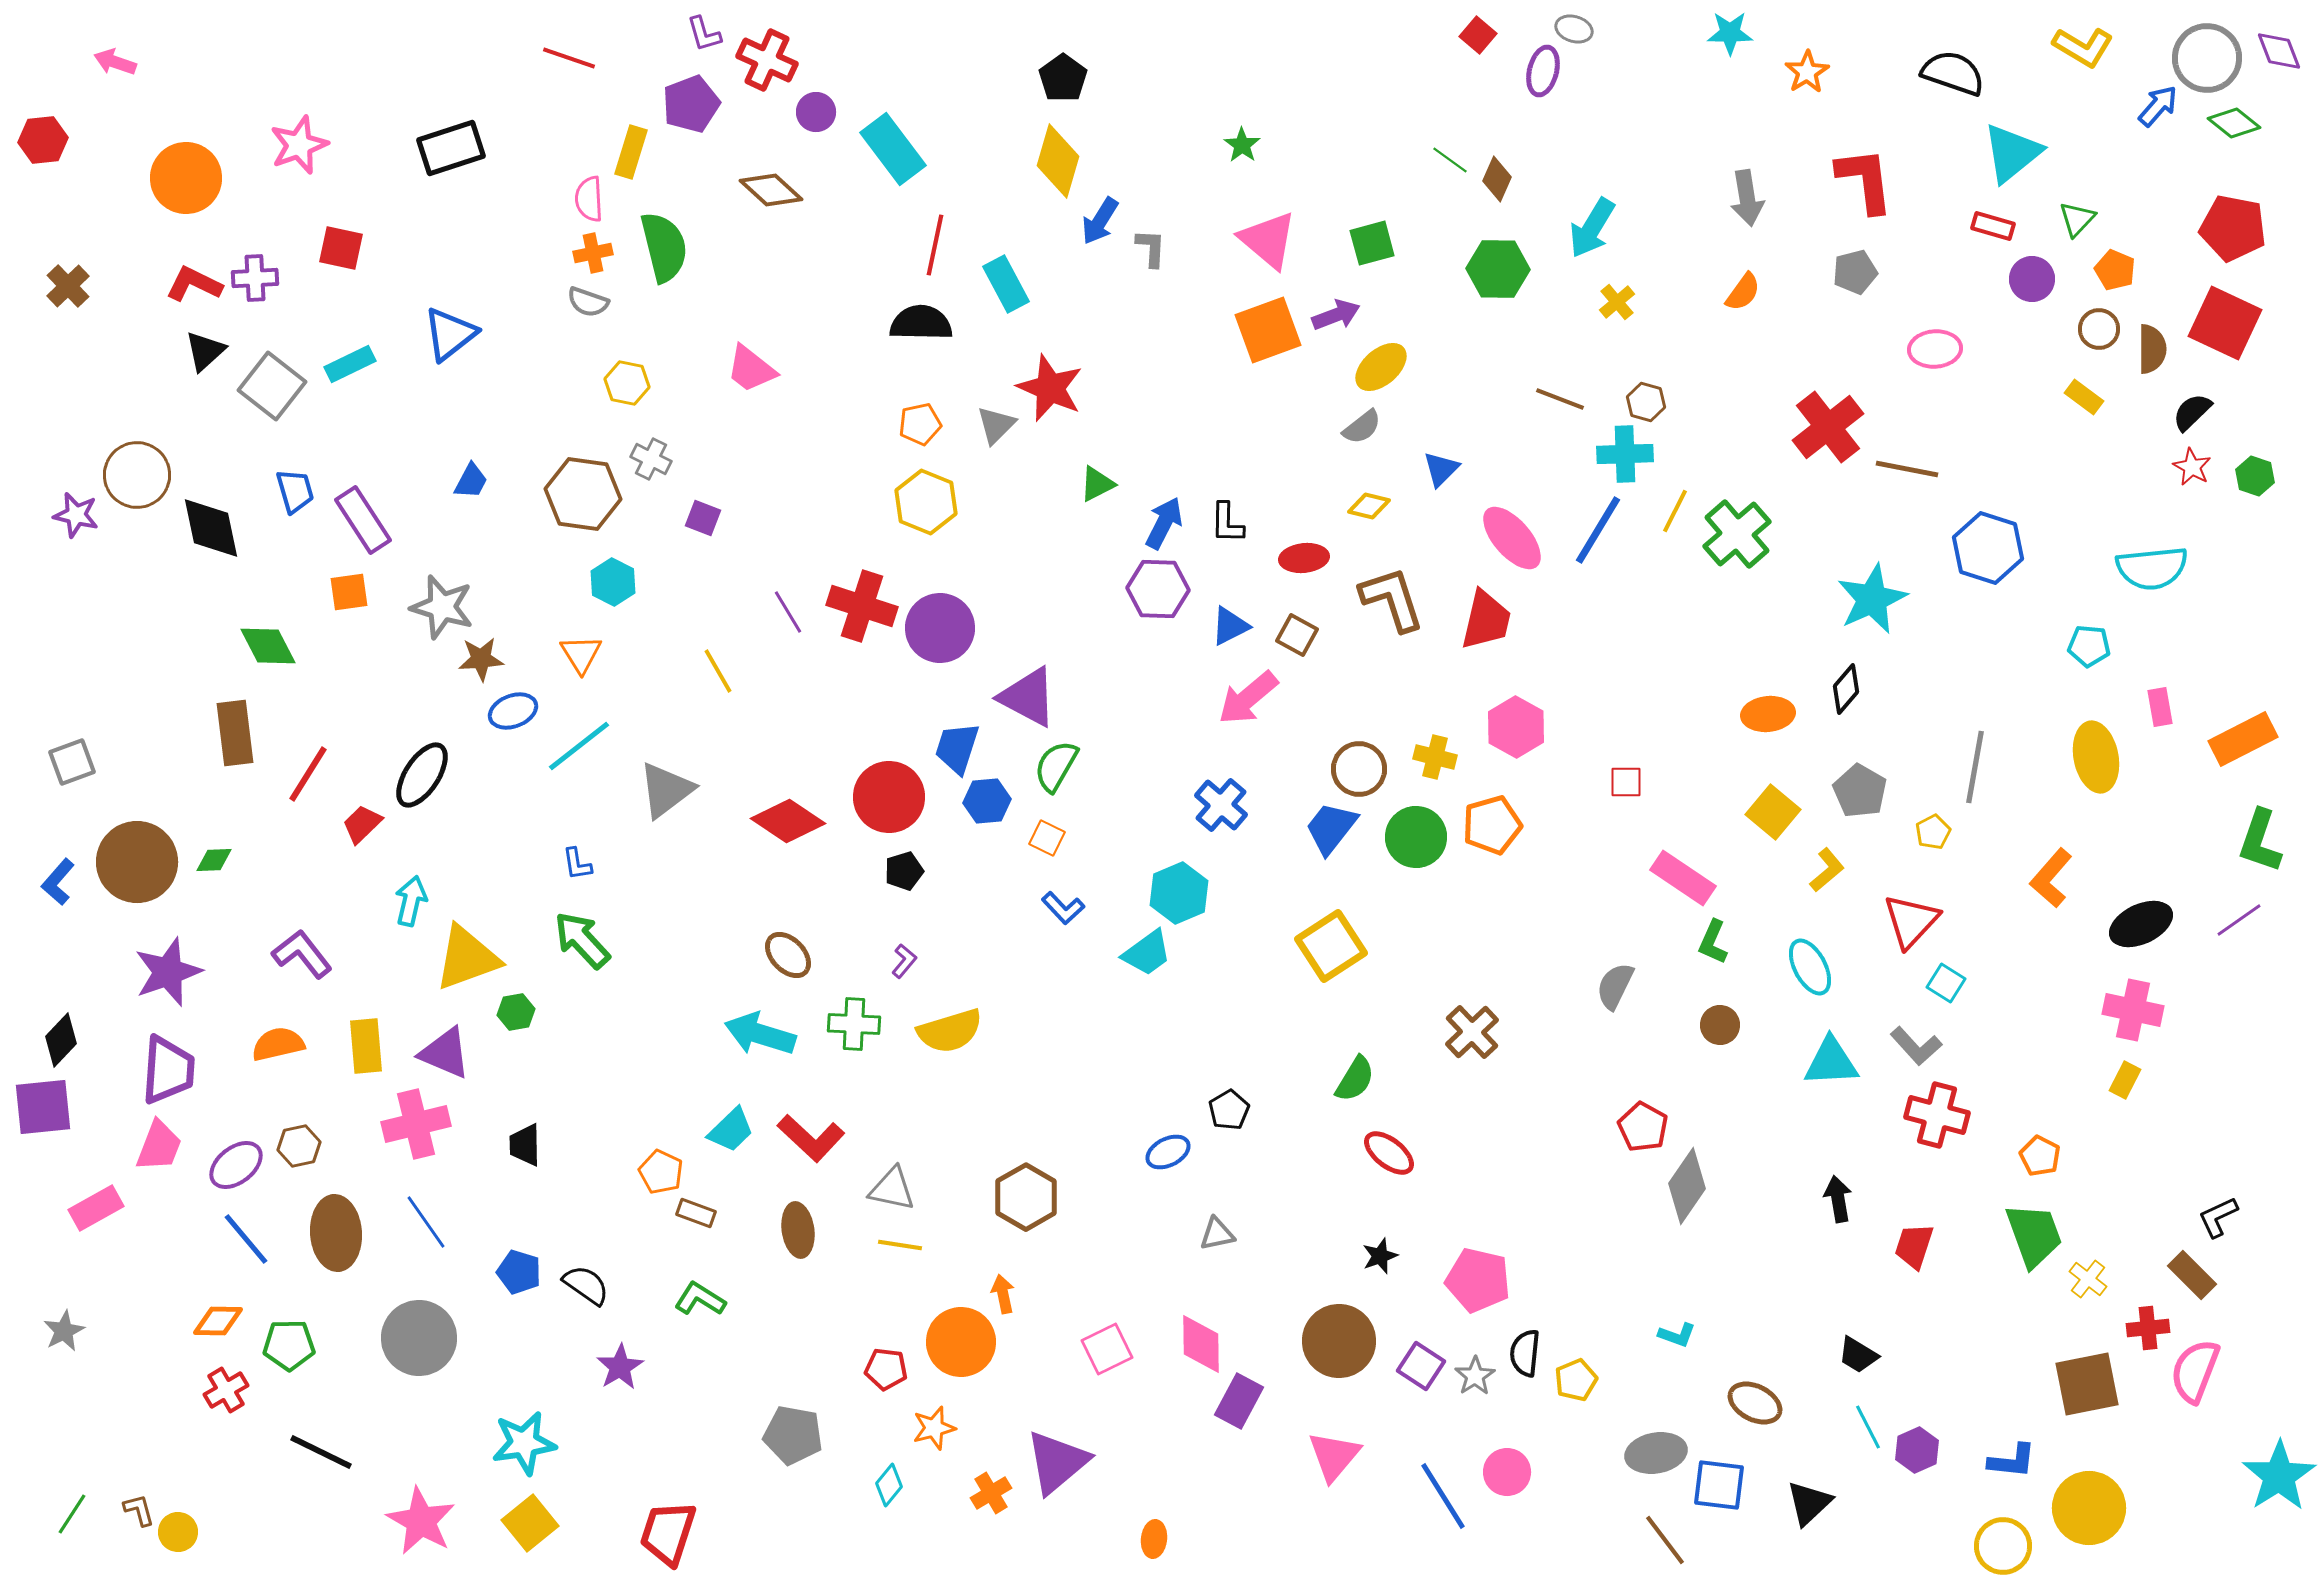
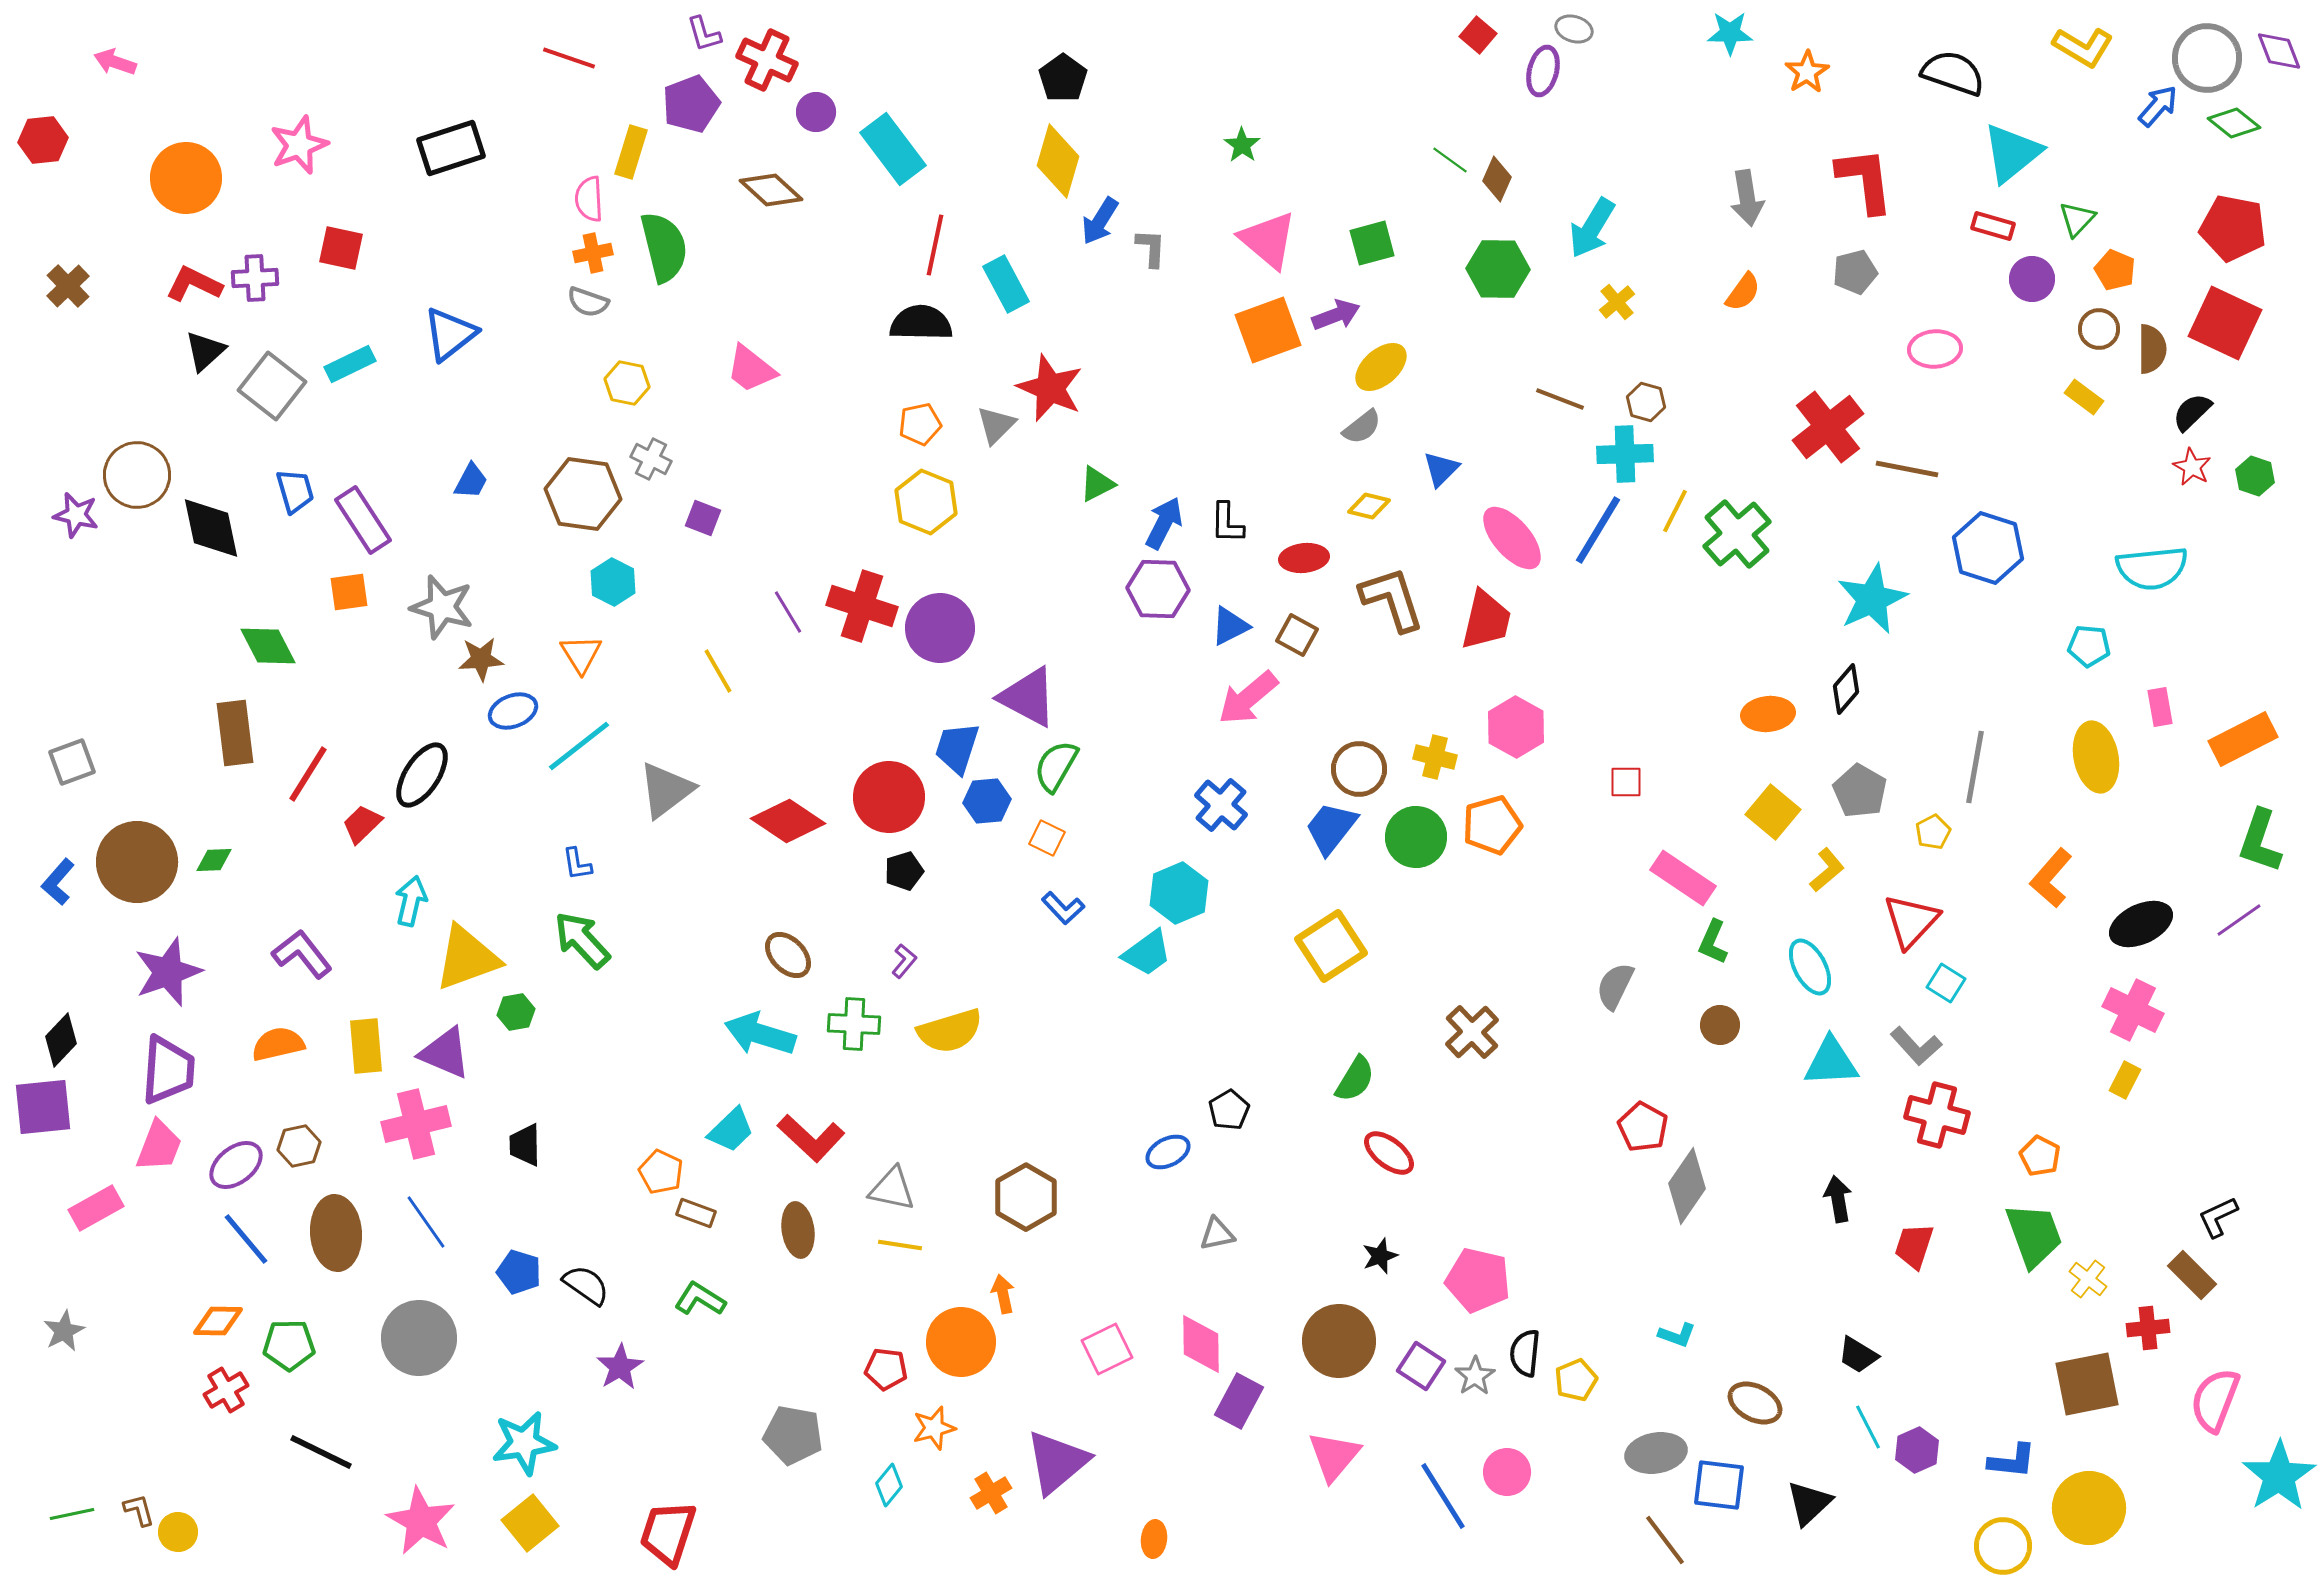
pink cross at (2133, 1010): rotated 14 degrees clockwise
pink semicircle at (2195, 1371): moved 20 px right, 29 px down
green line at (72, 1514): rotated 45 degrees clockwise
